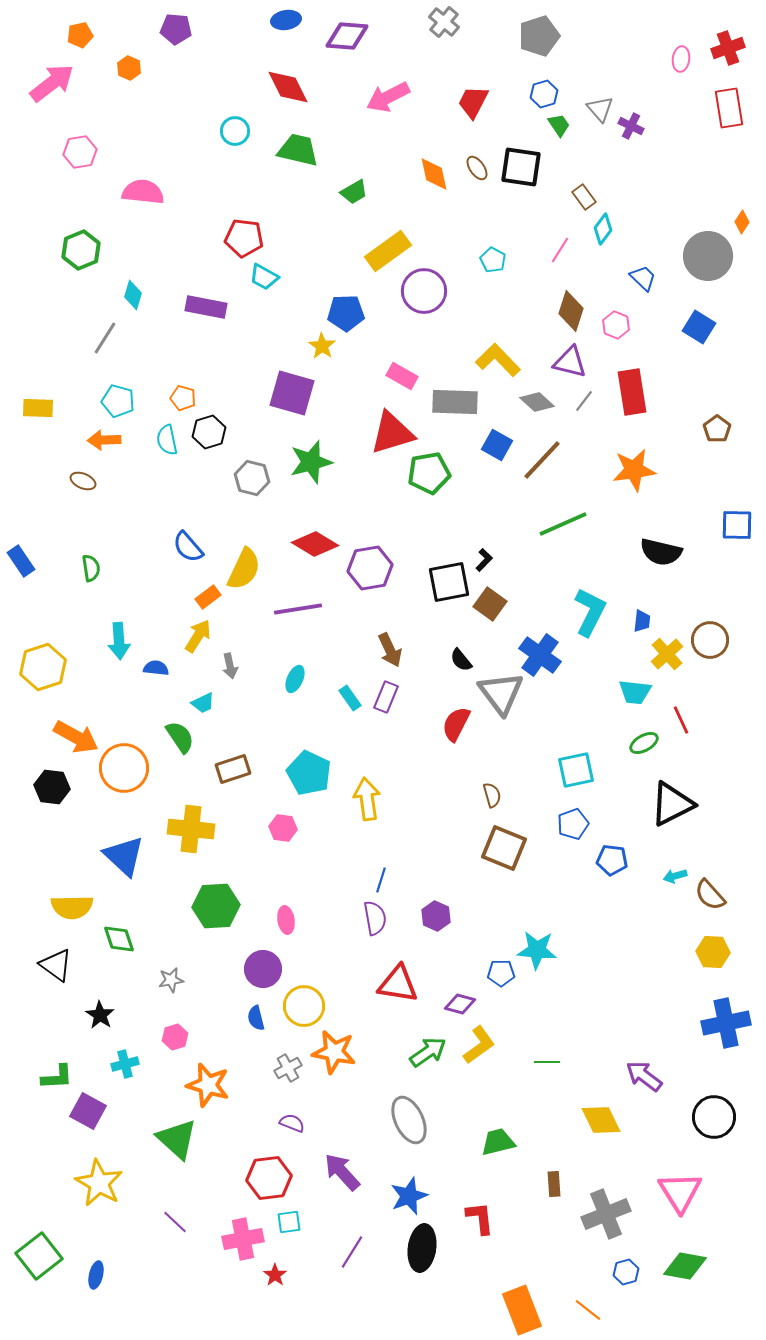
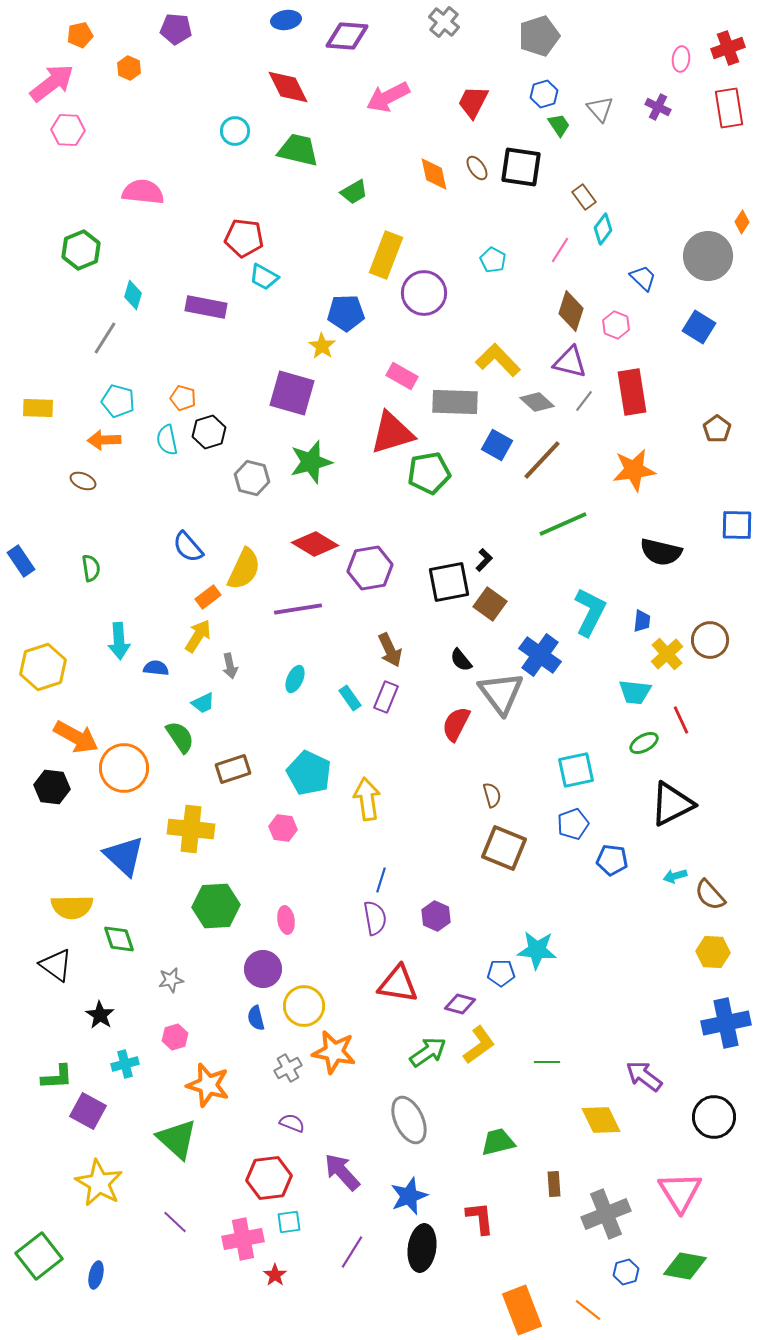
purple cross at (631, 126): moved 27 px right, 19 px up
pink hexagon at (80, 152): moved 12 px left, 22 px up; rotated 12 degrees clockwise
yellow rectangle at (388, 251): moved 2 px left, 4 px down; rotated 33 degrees counterclockwise
purple circle at (424, 291): moved 2 px down
